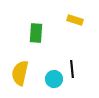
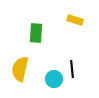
yellow semicircle: moved 4 px up
